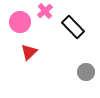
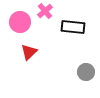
black rectangle: rotated 40 degrees counterclockwise
